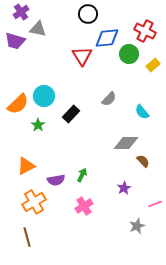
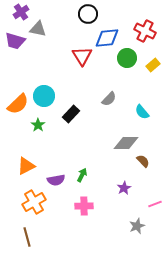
green circle: moved 2 px left, 4 px down
pink cross: rotated 30 degrees clockwise
